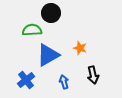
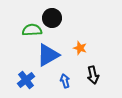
black circle: moved 1 px right, 5 px down
blue arrow: moved 1 px right, 1 px up
